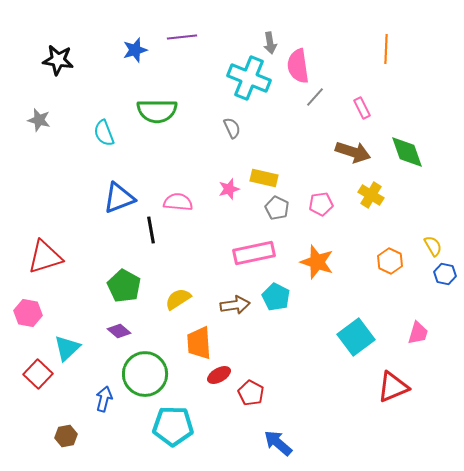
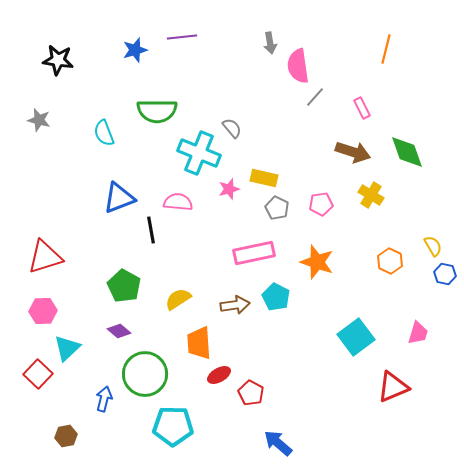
orange line at (386, 49): rotated 12 degrees clockwise
cyan cross at (249, 78): moved 50 px left, 75 px down
gray semicircle at (232, 128): rotated 15 degrees counterclockwise
pink hexagon at (28, 313): moved 15 px right, 2 px up; rotated 12 degrees counterclockwise
